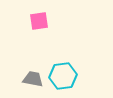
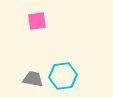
pink square: moved 2 px left
